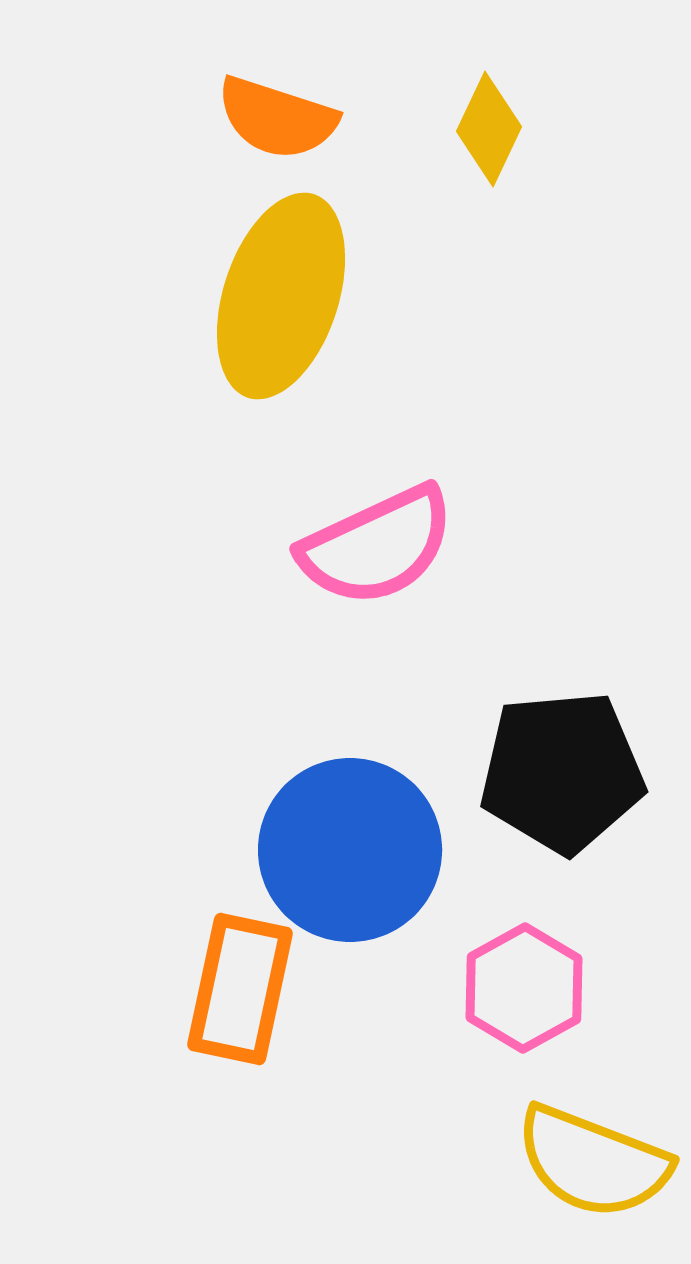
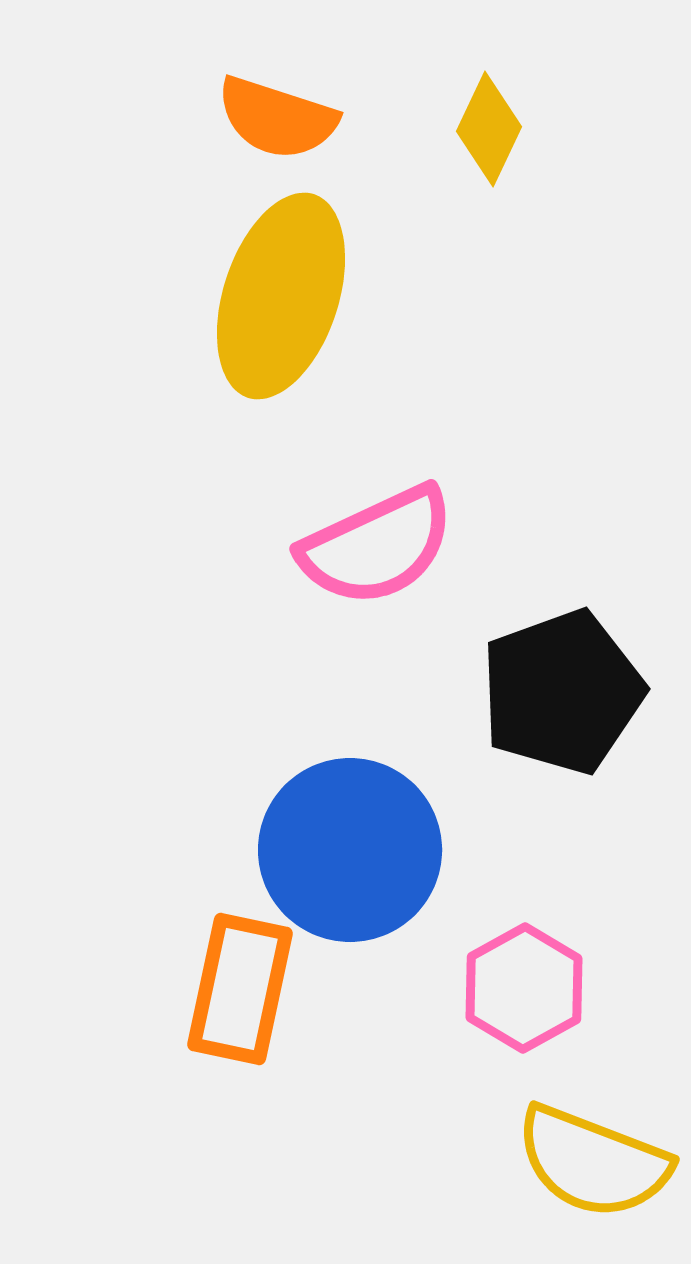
black pentagon: moved 80 px up; rotated 15 degrees counterclockwise
